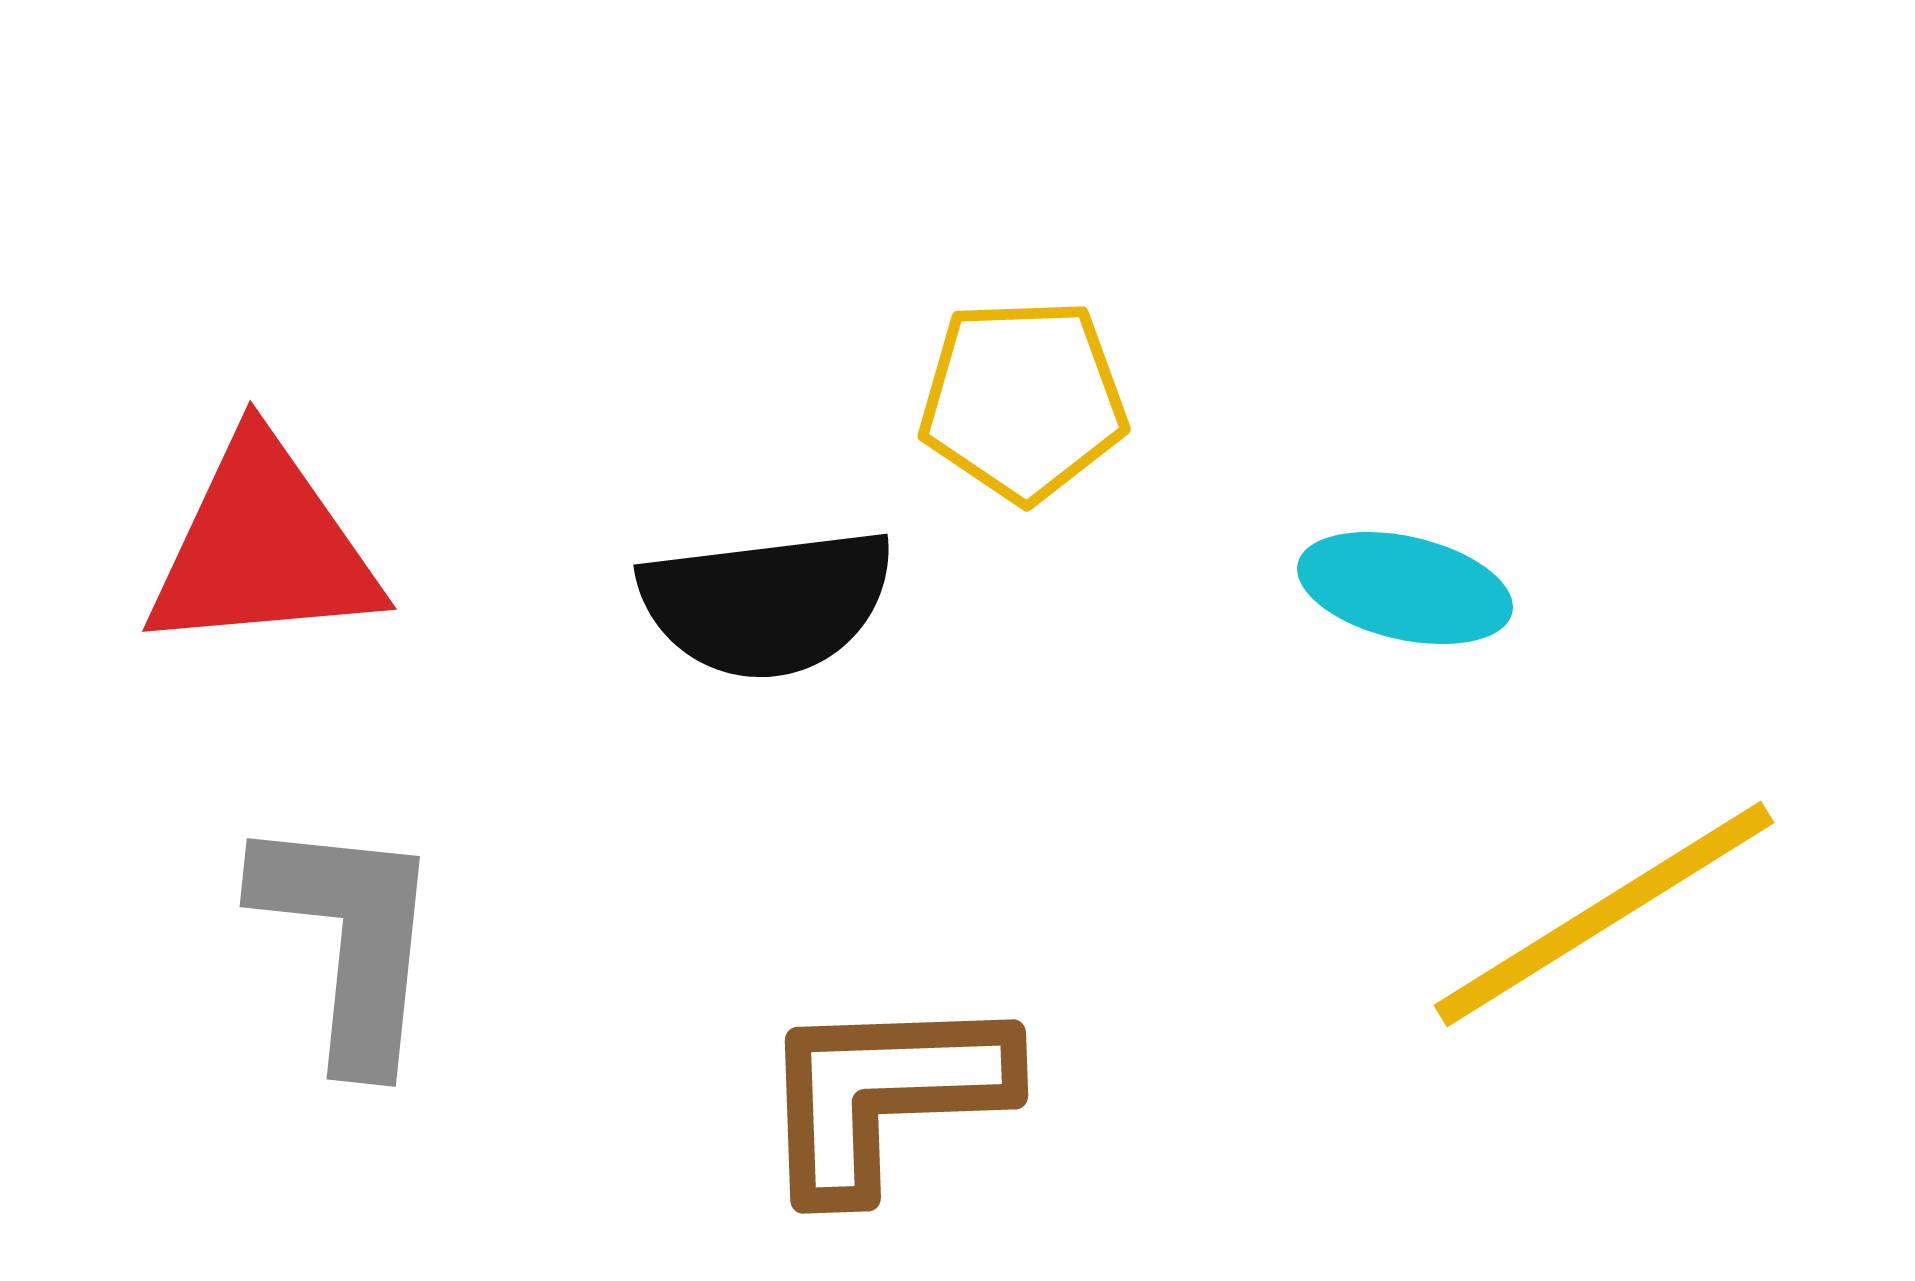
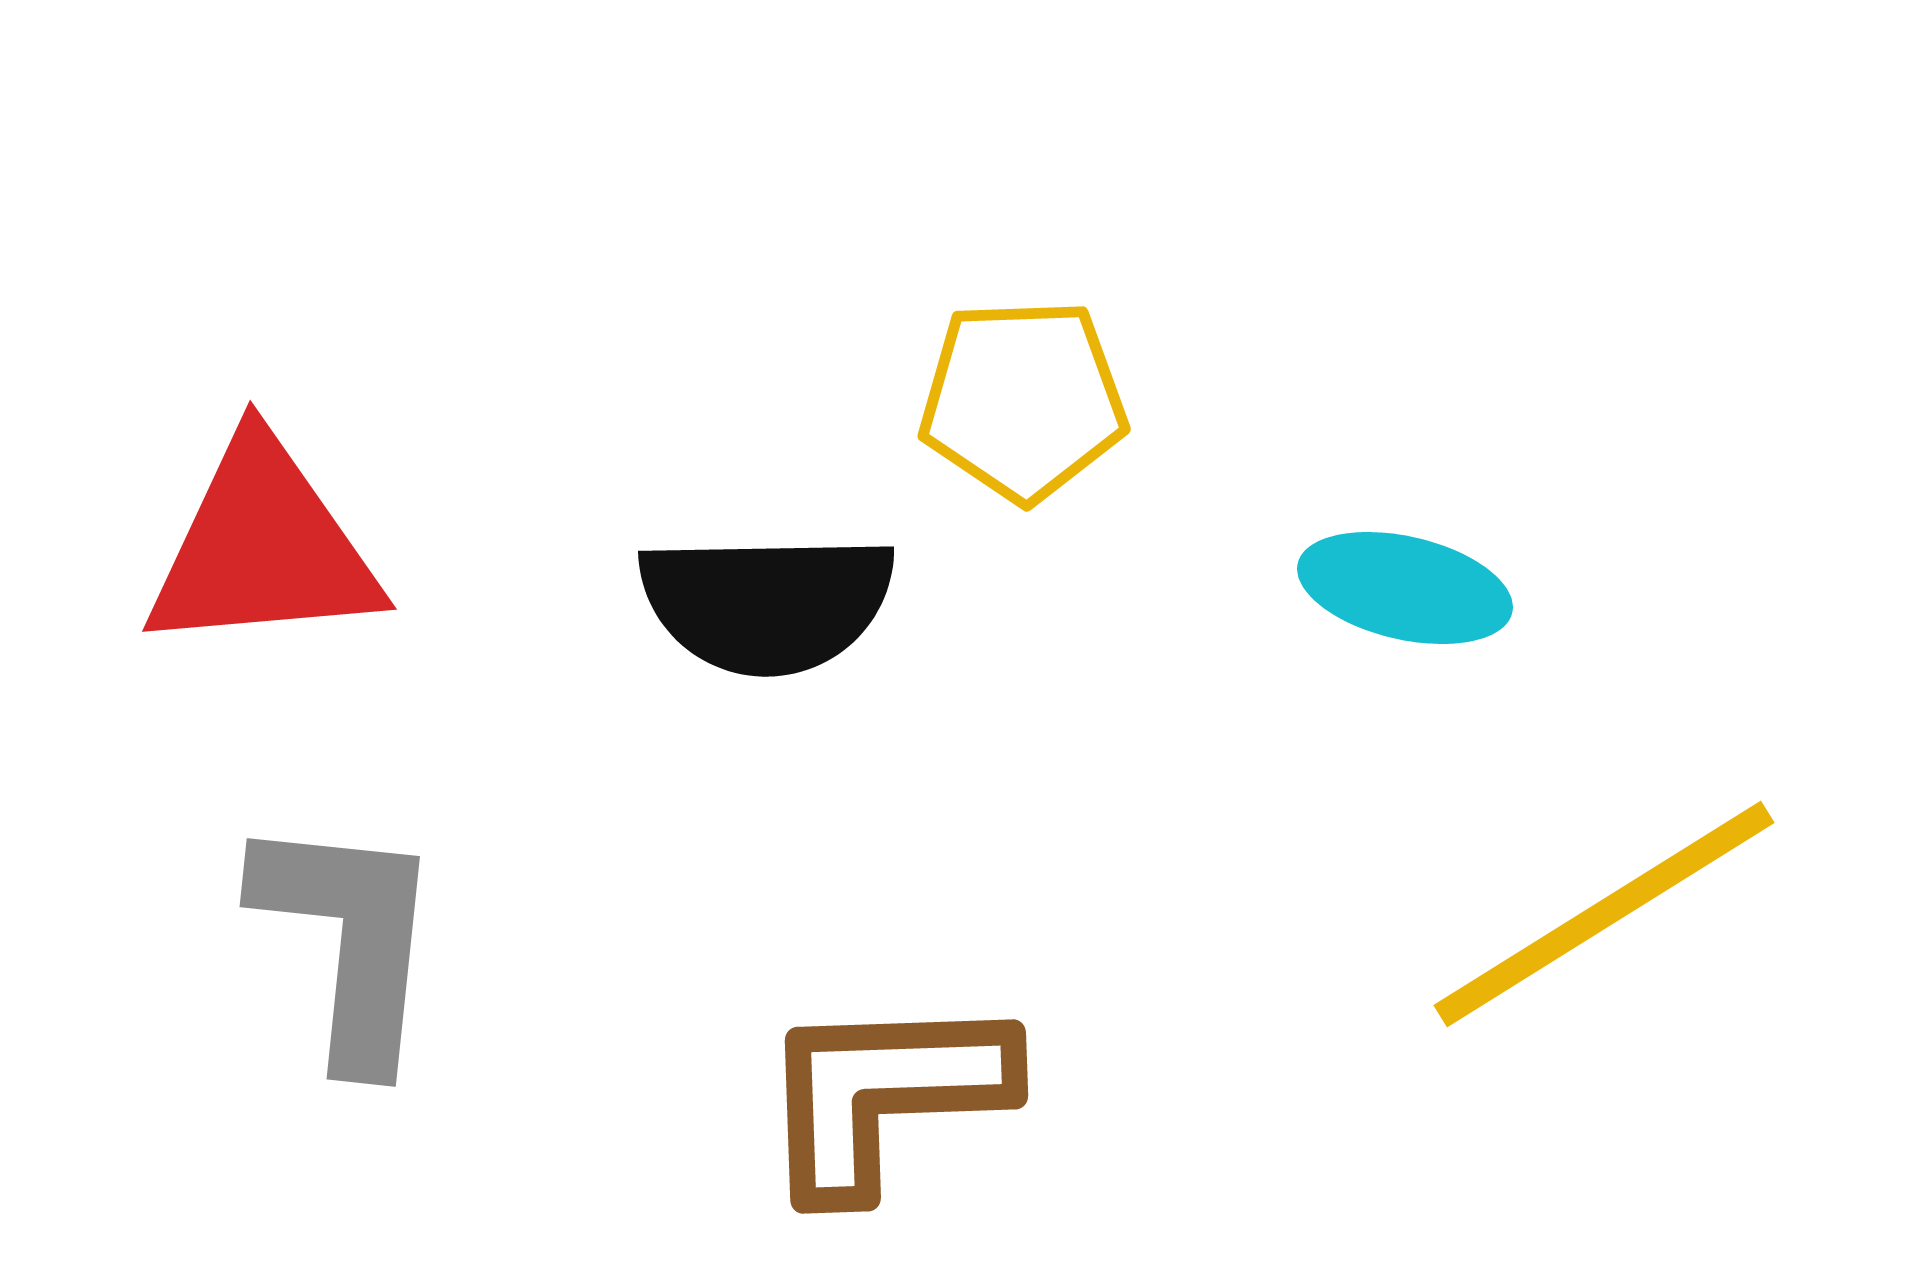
black semicircle: rotated 6 degrees clockwise
